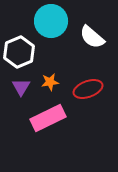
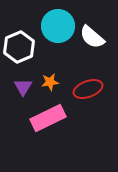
cyan circle: moved 7 px right, 5 px down
white hexagon: moved 5 px up
purple triangle: moved 2 px right
